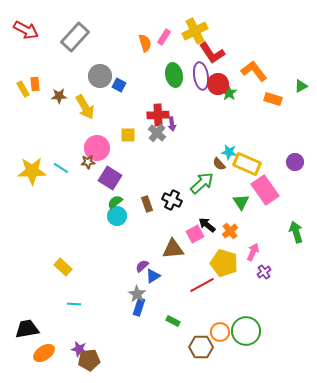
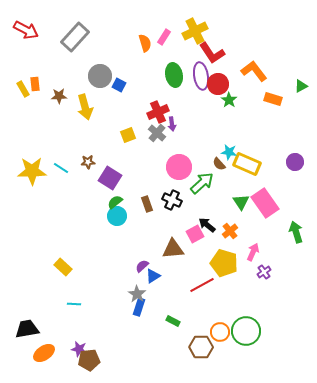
green star at (229, 93): moved 7 px down
yellow arrow at (85, 107): rotated 15 degrees clockwise
red cross at (158, 115): moved 3 px up; rotated 20 degrees counterclockwise
yellow square at (128, 135): rotated 21 degrees counterclockwise
pink circle at (97, 148): moved 82 px right, 19 px down
pink rectangle at (265, 190): moved 13 px down
